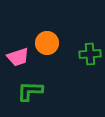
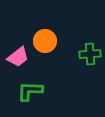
orange circle: moved 2 px left, 2 px up
pink trapezoid: rotated 20 degrees counterclockwise
